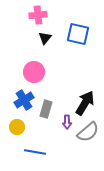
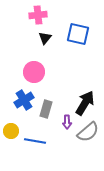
yellow circle: moved 6 px left, 4 px down
blue line: moved 11 px up
